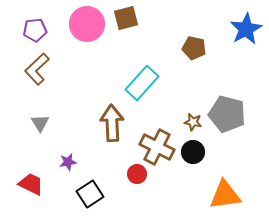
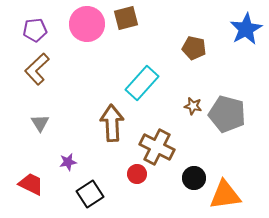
brown star: moved 16 px up
black circle: moved 1 px right, 26 px down
